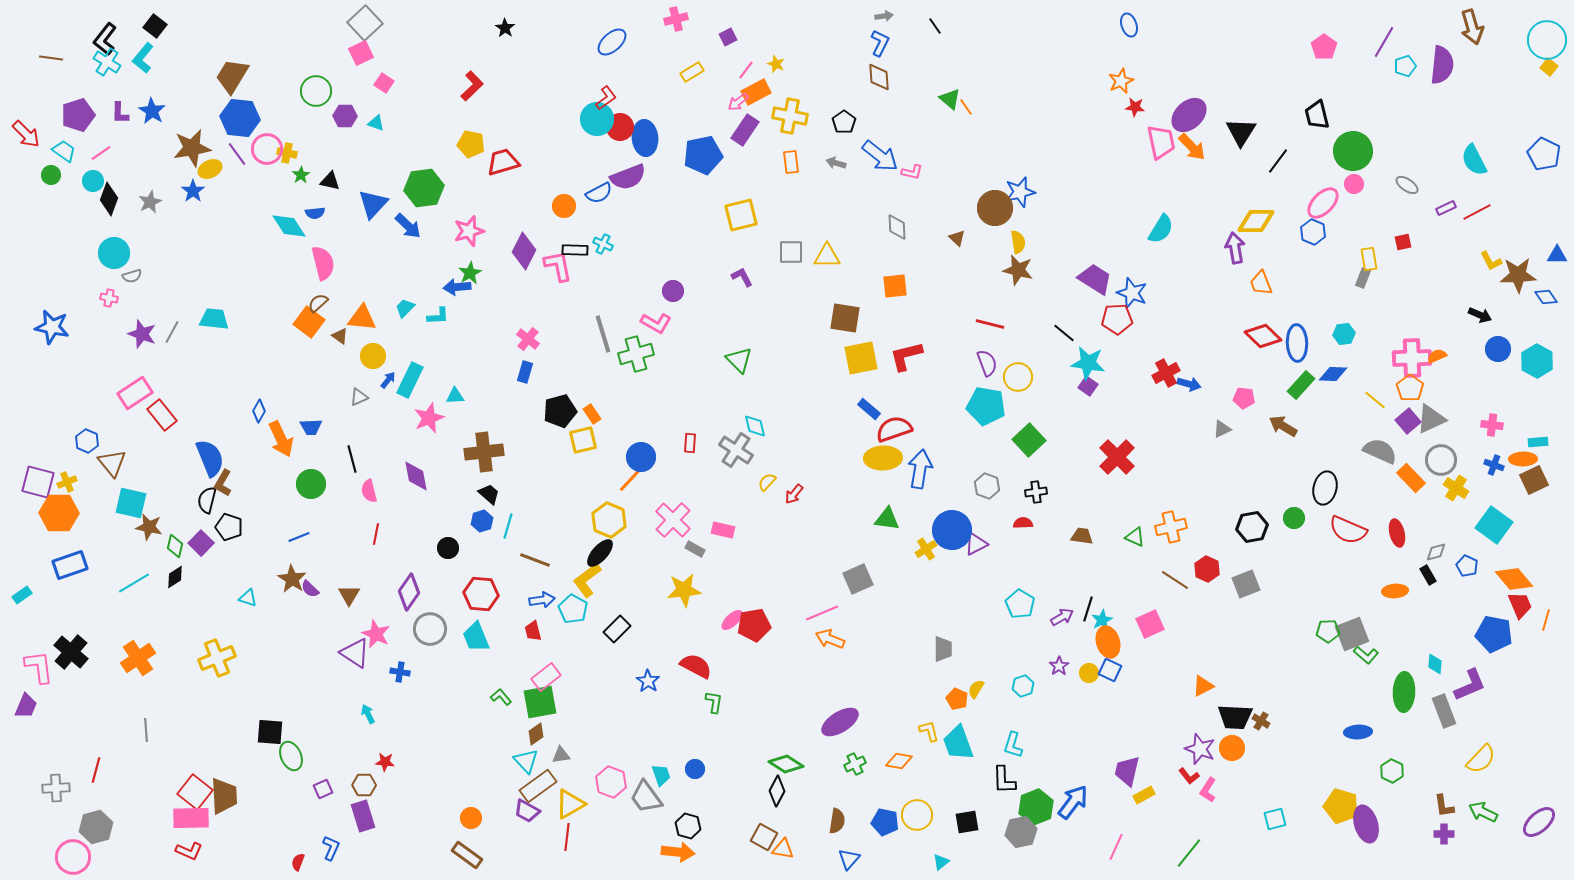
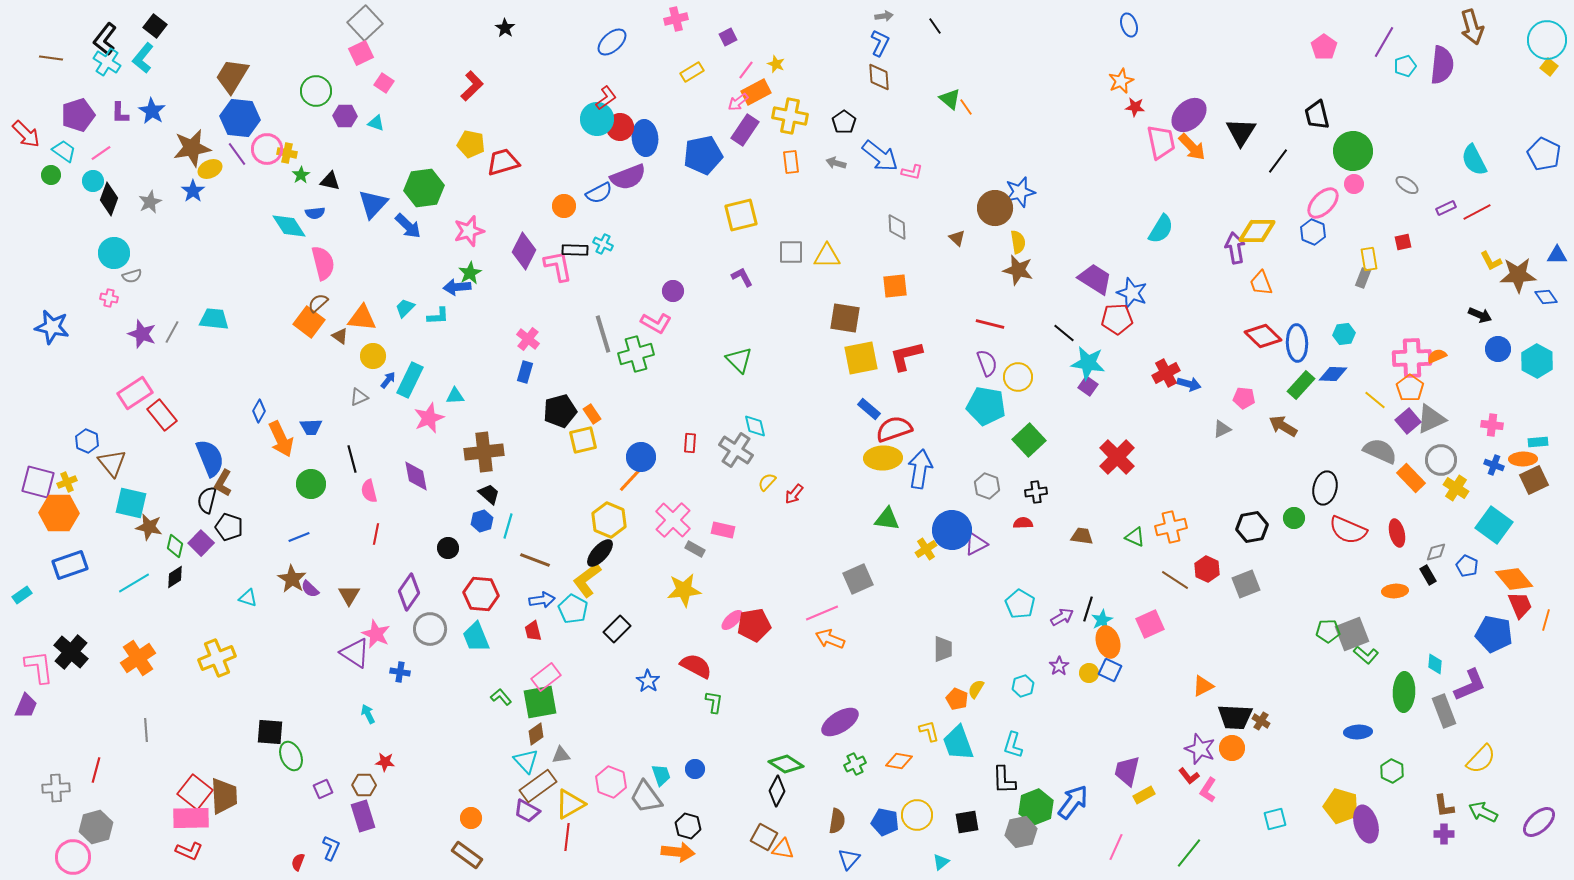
yellow diamond at (1256, 221): moved 1 px right, 10 px down
